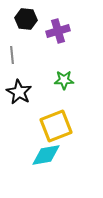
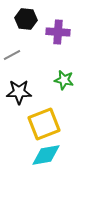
purple cross: moved 1 px down; rotated 20 degrees clockwise
gray line: rotated 66 degrees clockwise
green star: rotated 12 degrees clockwise
black star: rotated 30 degrees counterclockwise
yellow square: moved 12 px left, 2 px up
